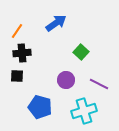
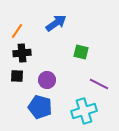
green square: rotated 28 degrees counterclockwise
purple circle: moved 19 px left
